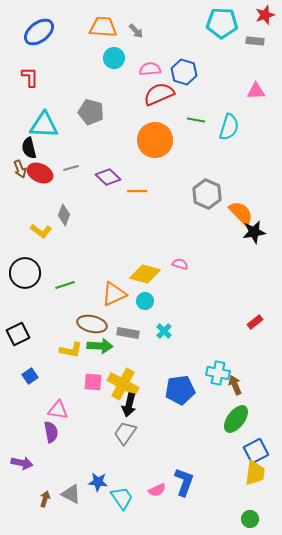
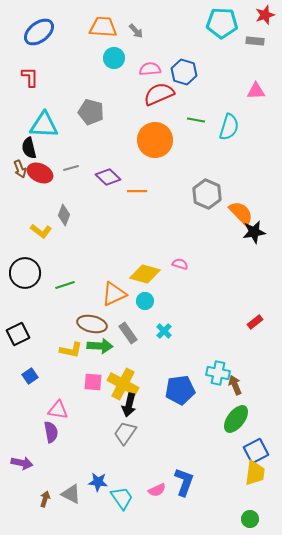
gray rectangle at (128, 333): rotated 45 degrees clockwise
